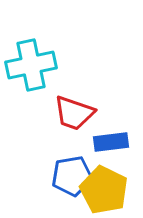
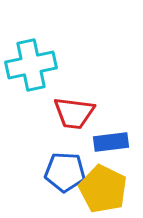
red trapezoid: rotated 12 degrees counterclockwise
blue pentagon: moved 7 px left, 4 px up; rotated 12 degrees clockwise
yellow pentagon: moved 1 px left, 1 px up
